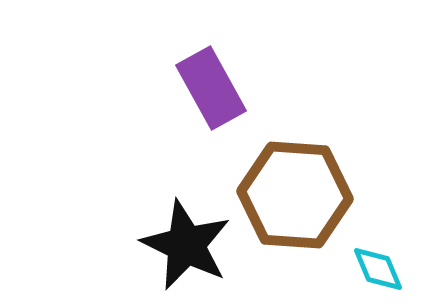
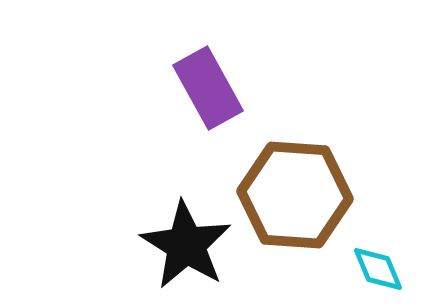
purple rectangle: moved 3 px left
black star: rotated 6 degrees clockwise
